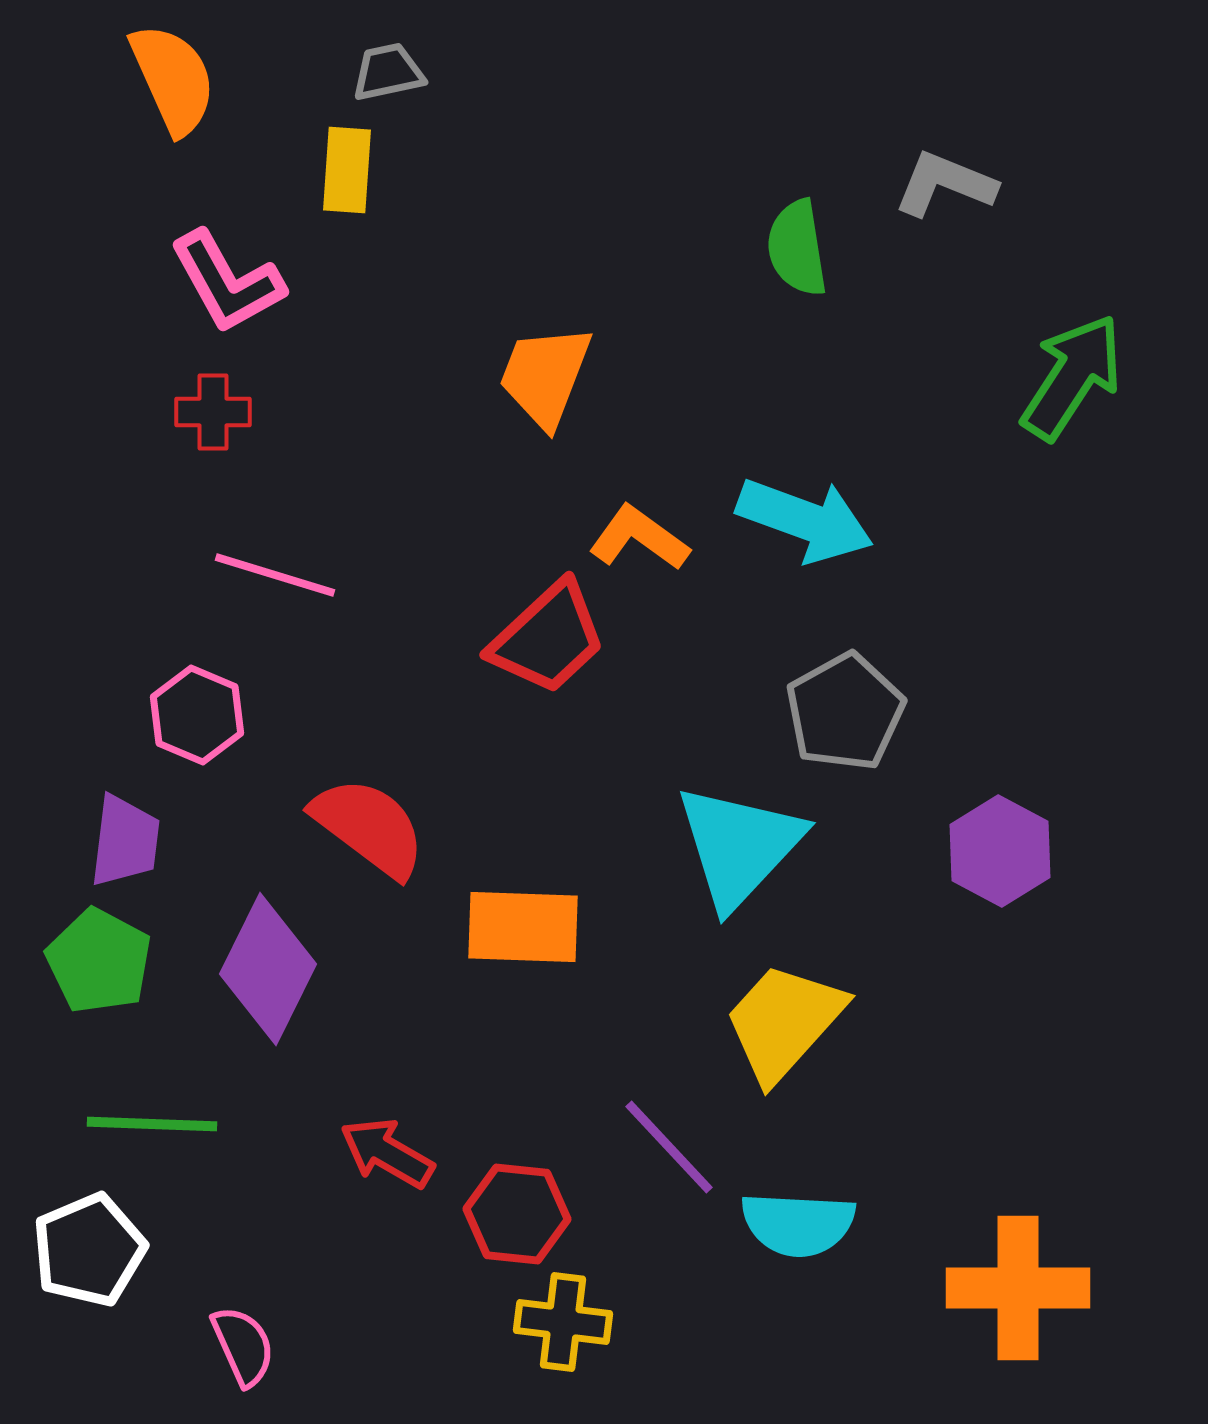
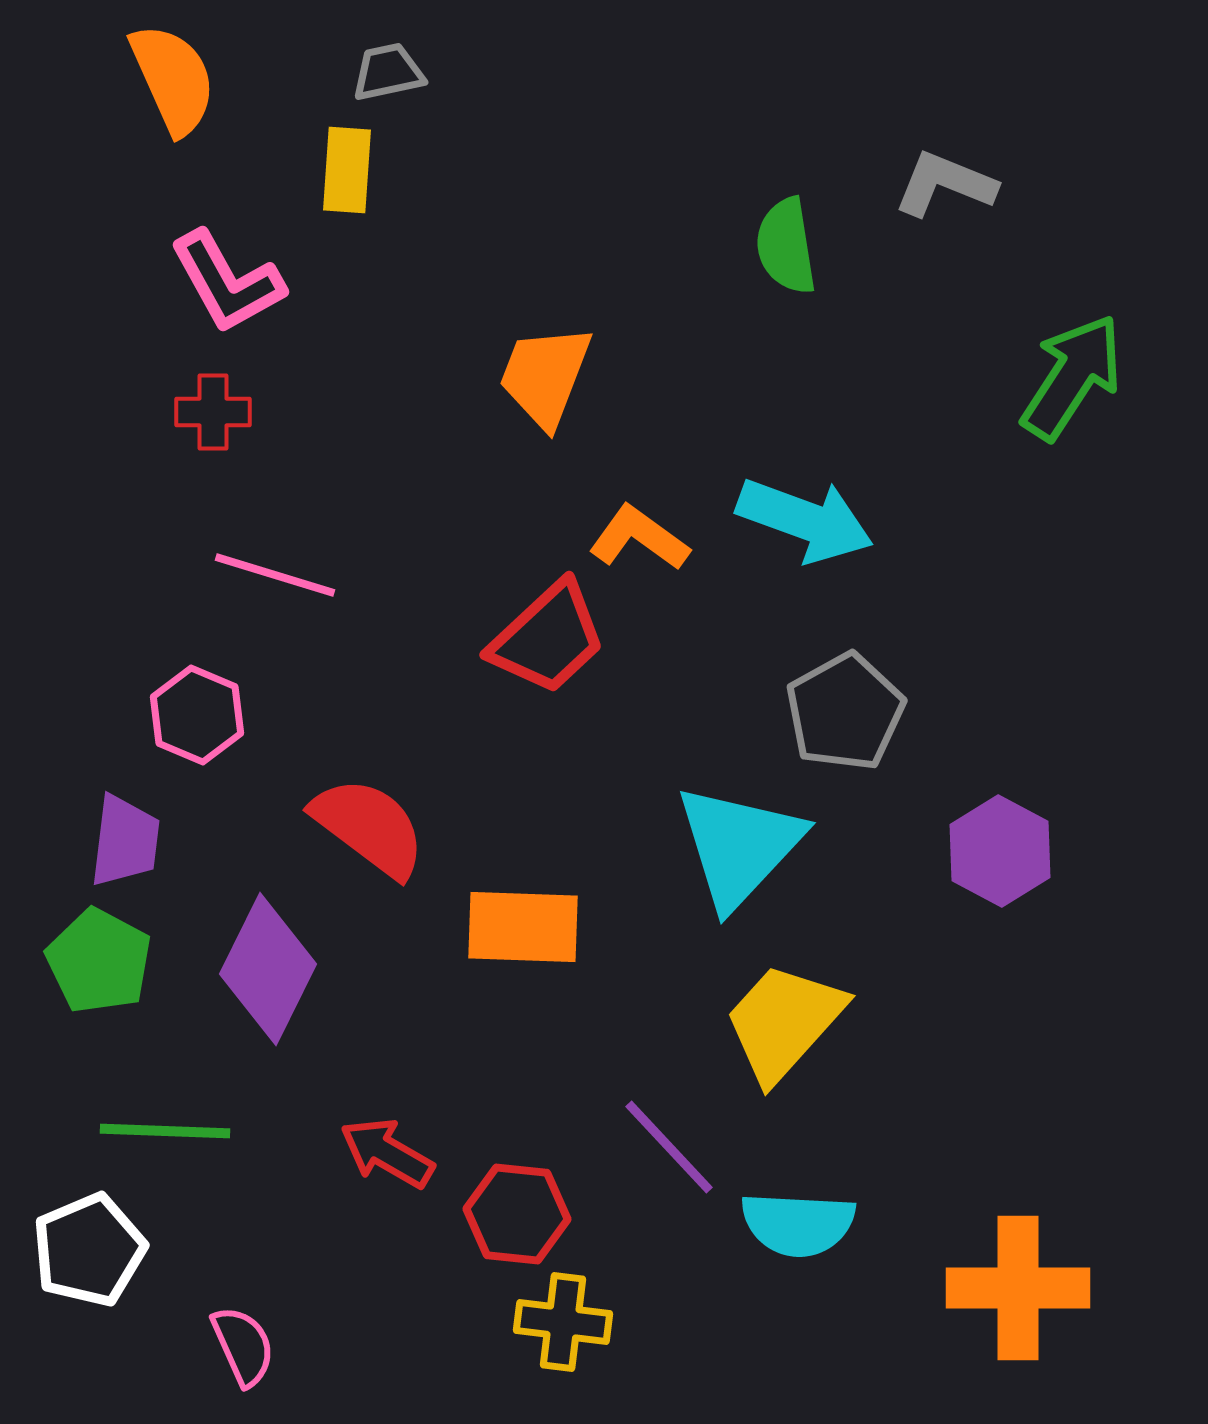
green semicircle: moved 11 px left, 2 px up
green line: moved 13 px right, 7 px down
